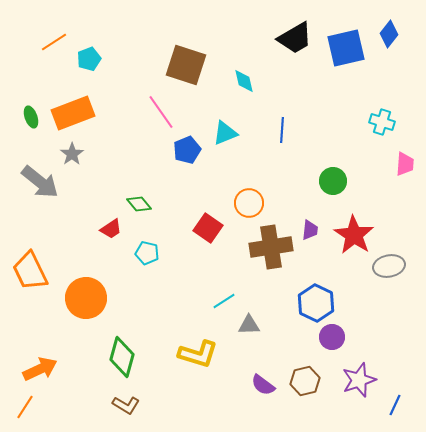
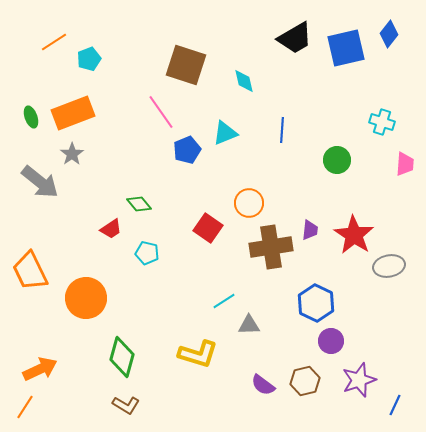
green circle at (333, 181): moved 4 px right, 21 px up
purple circle at (332, 337): moved 1 px left, 4 px down
